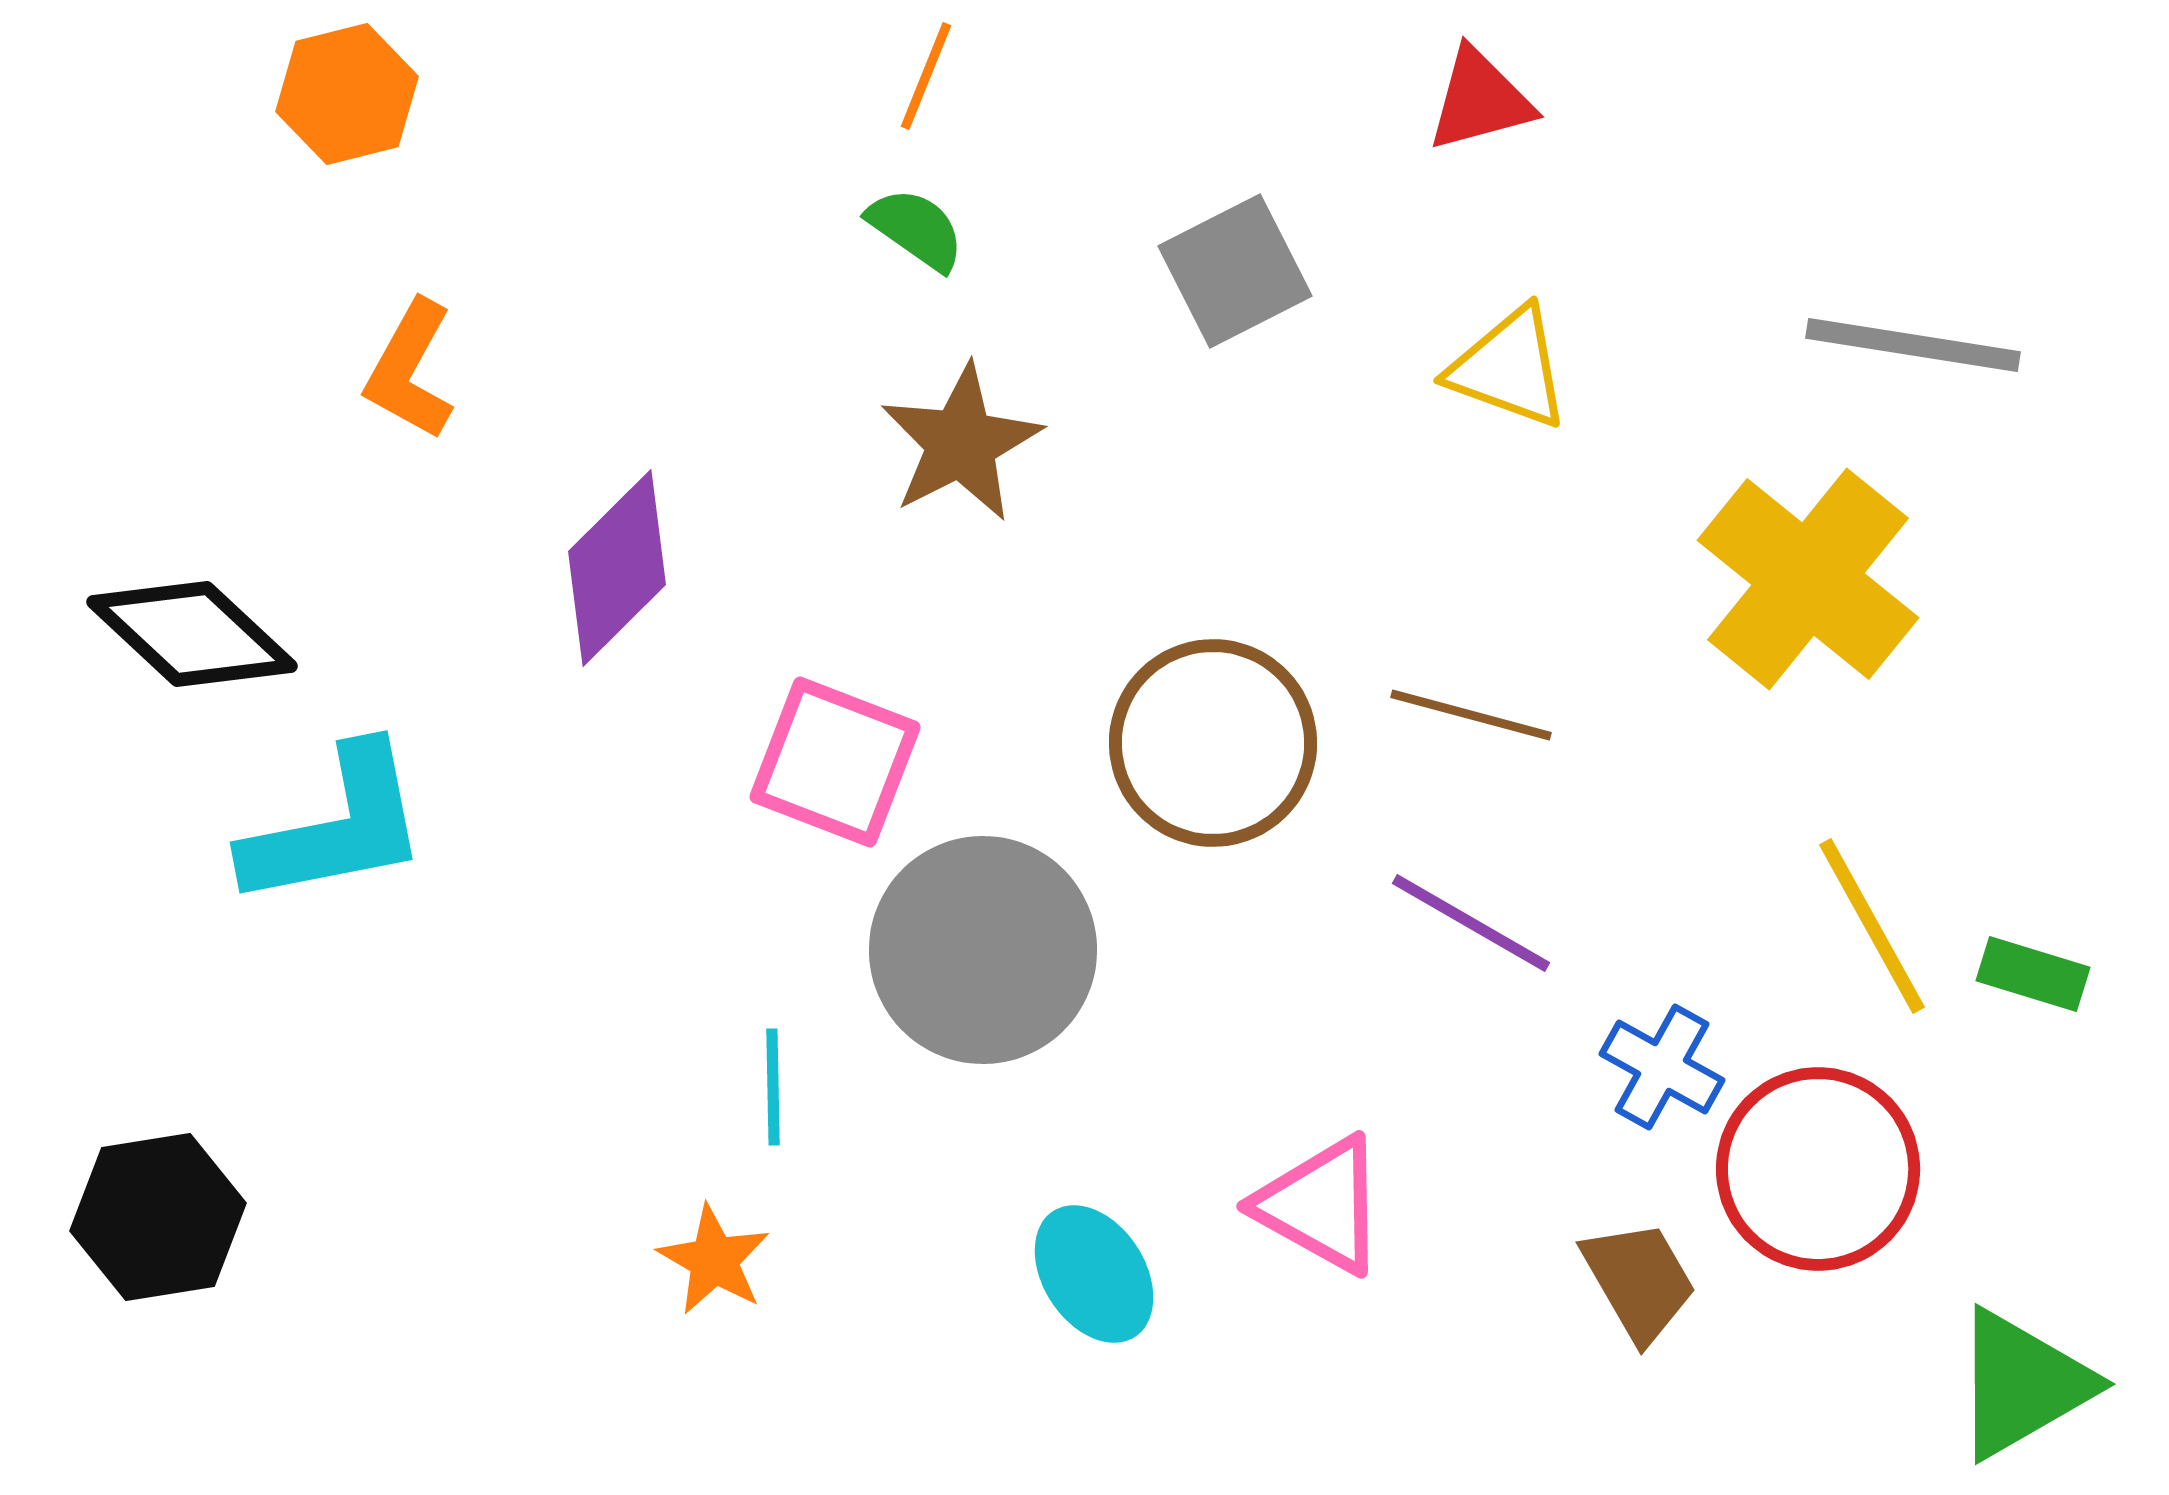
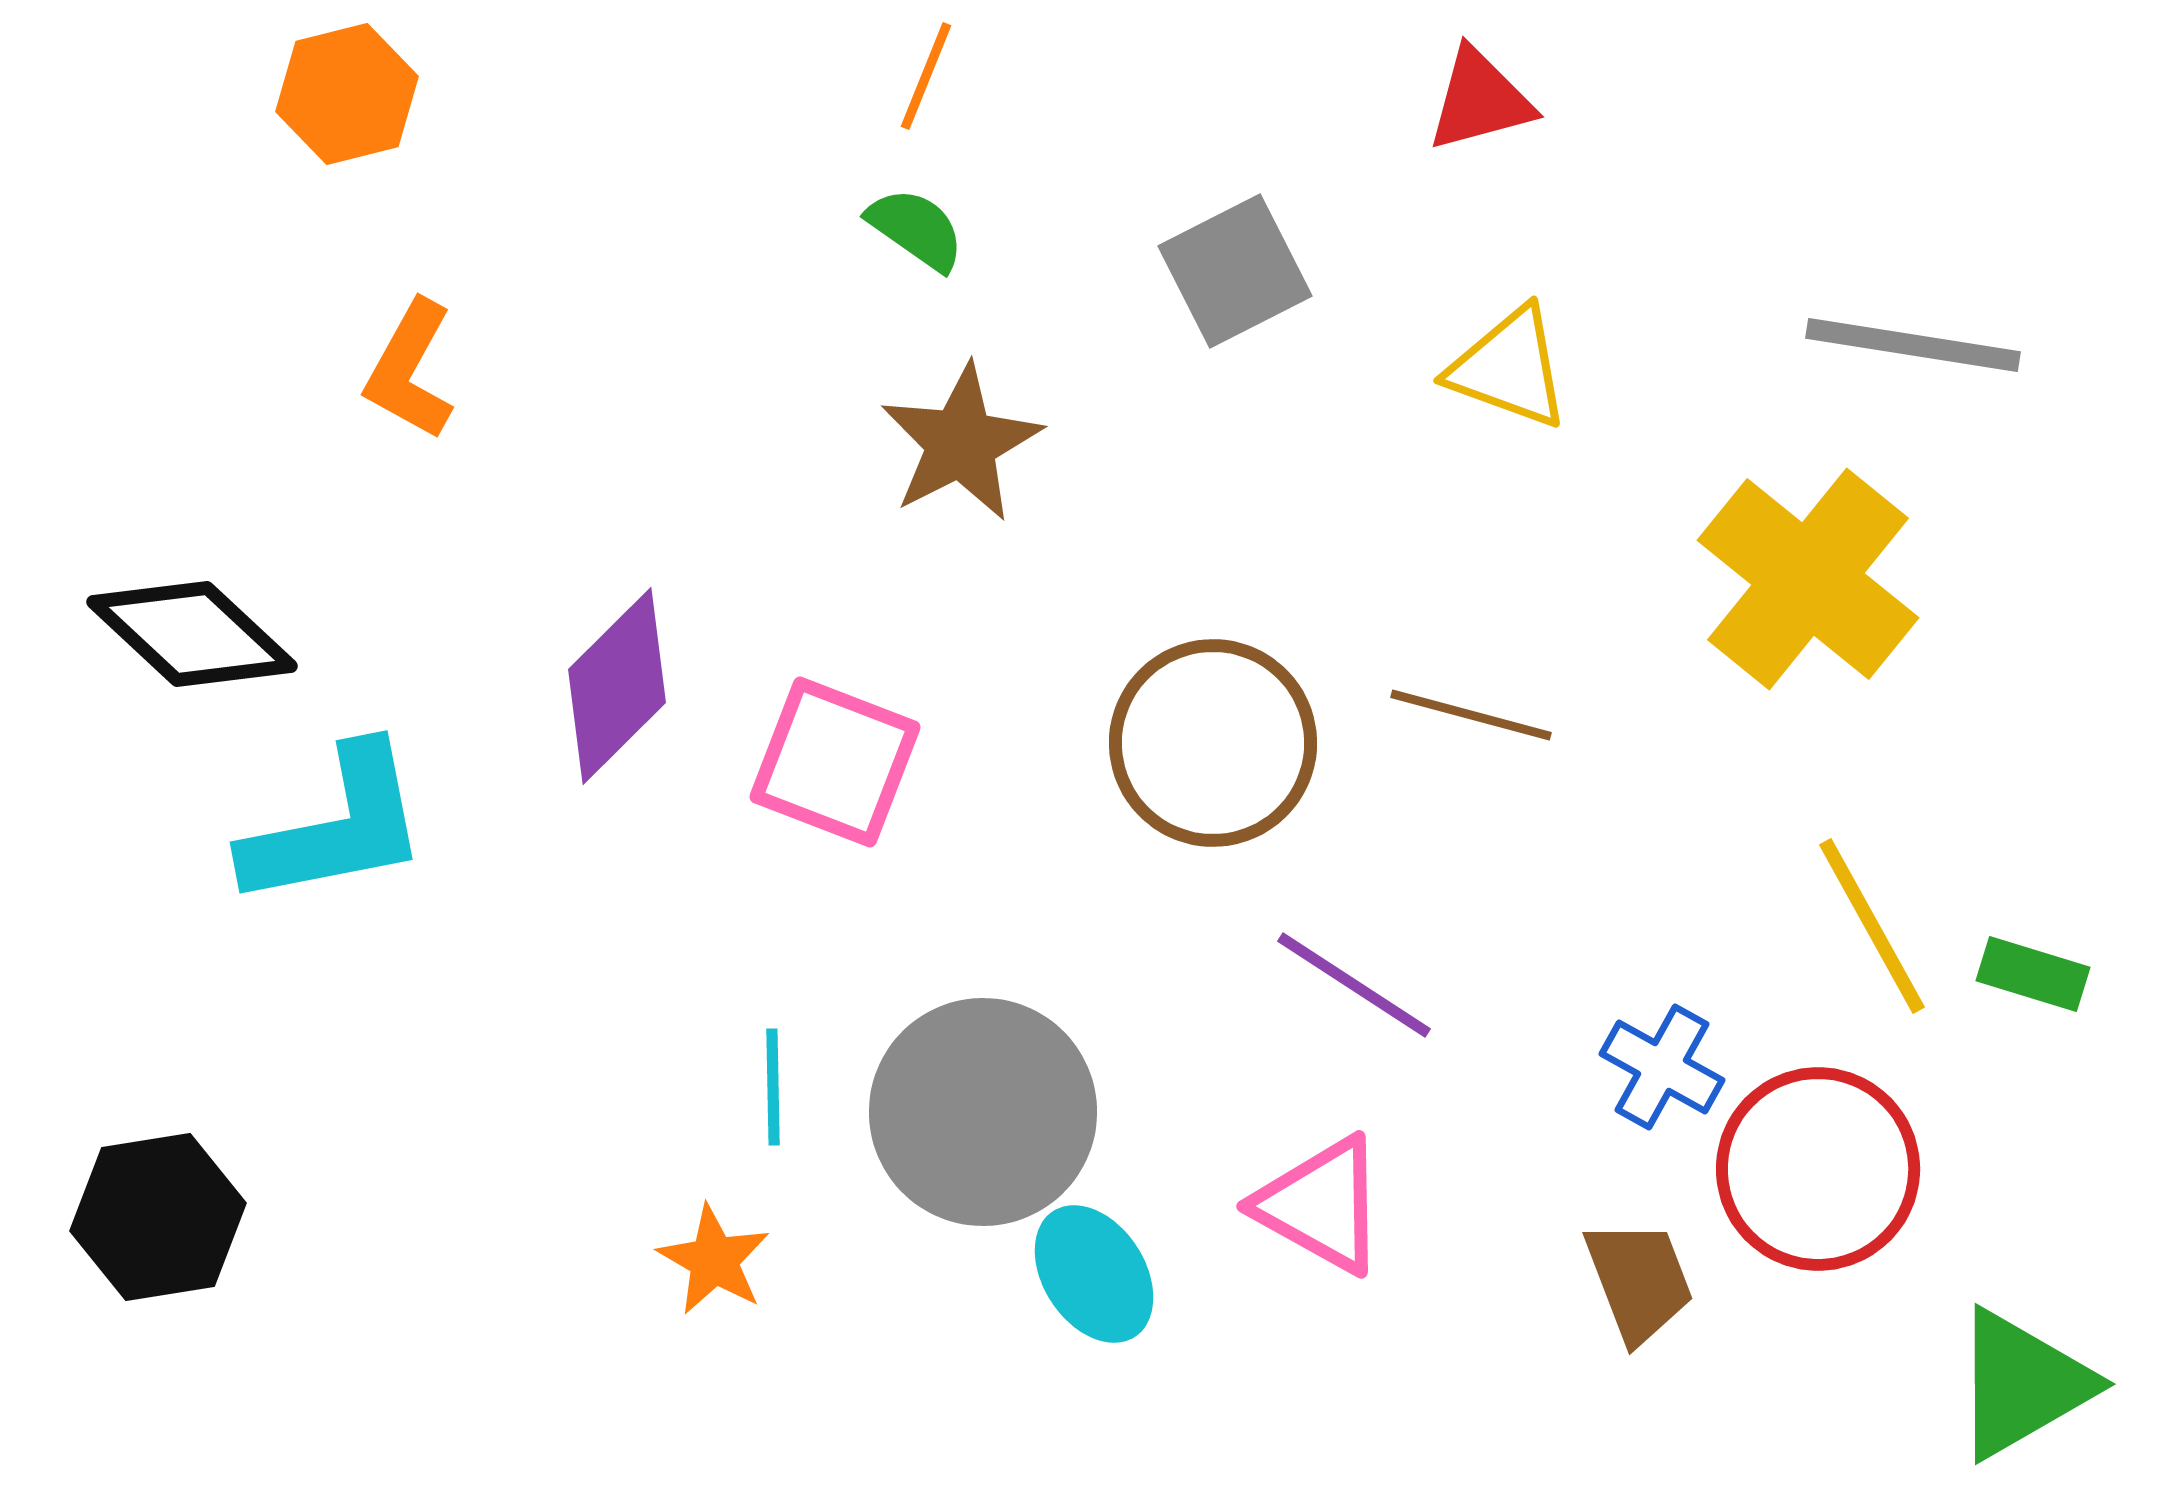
purple diamond: moved 118 px down
purple line: moved 117 px left, 62 px down; rotated 3 degrees clockwise
gray circle: moved 162 px down
brown trapezoid: rotated 9 degrees clockwise
